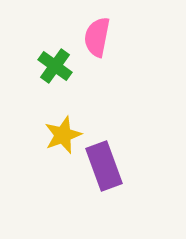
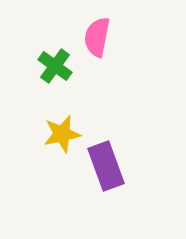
yellow star: moved 1 px left, 1 px up; rotated 9 degrees clockwise
purple rectangle: moved 2 px right
